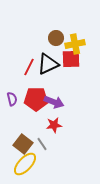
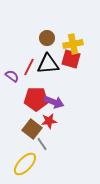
brown circle: moved 9 px left
yellow cross: moved 2 px left
red square: rotated 18 degrees clockwise
black triangle: rotated 20 degrees clockwise
purple semicircle: moved 23 px up; rotated 40 degrees counterclockwise
red star: moved 5 px left, 4 px up
brown square: moved 9 px right, 15 px up
